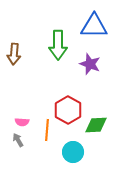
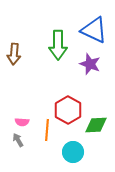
blue triangle: moved 4 px down; rotated 24 degrees clockwise
